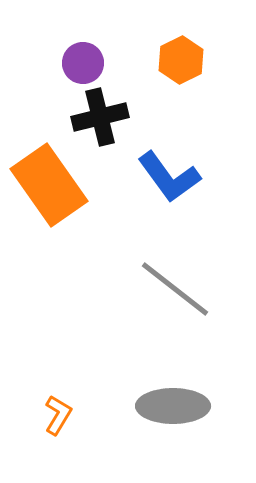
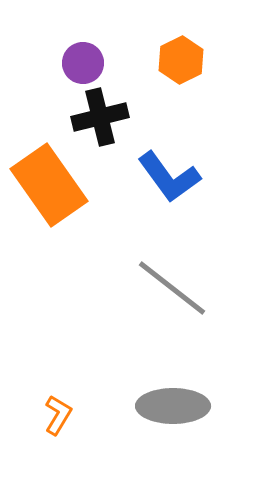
gray line: moved 3 px left, 1 px up
